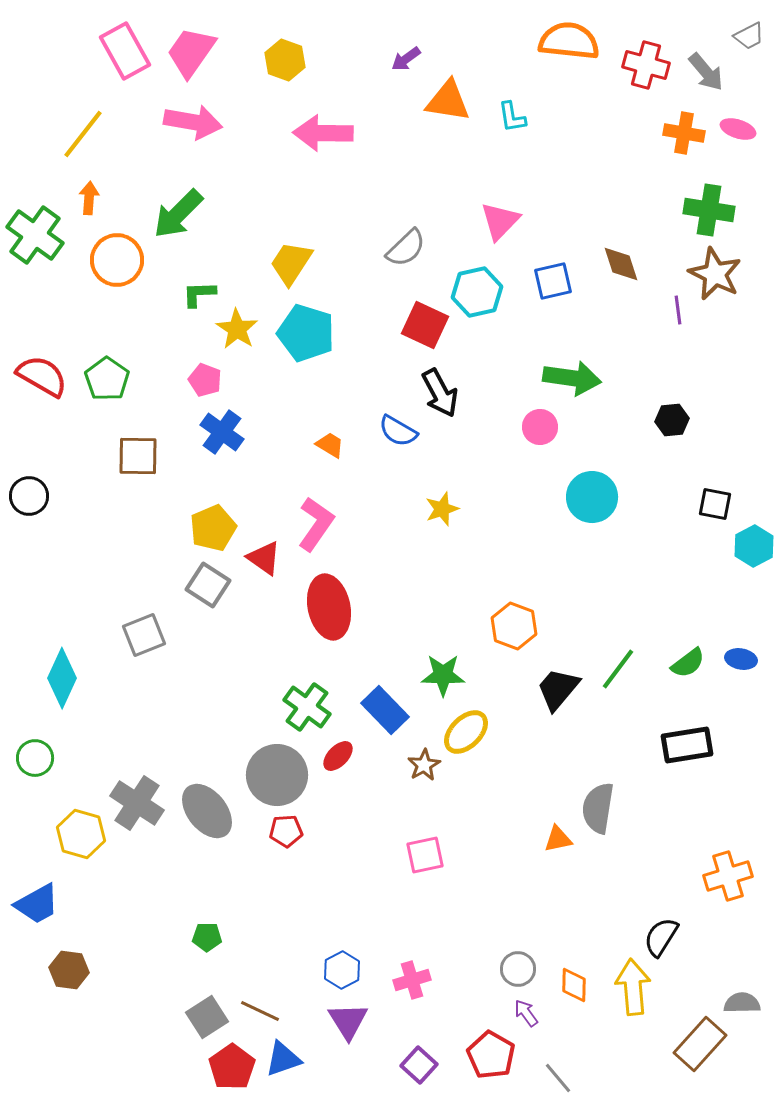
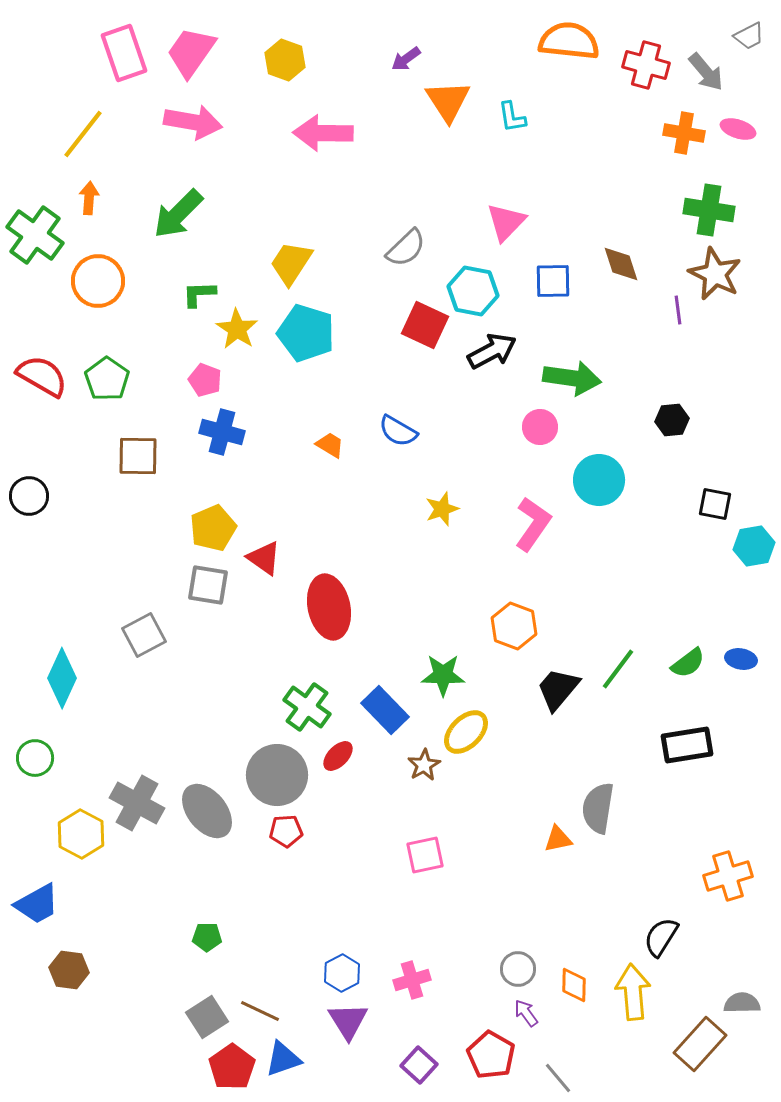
pink rectangle at (125, 51): moved 1 px left, 2 px down; rotated 10 degrees clockwise
orange triangle at (448, 101): rotated 48 degrees clockwise
pink triangle at (500, 221): moved 6 px right, 1 px down
orange circle at (117, 260): moved 19 px left, 21 px down
blue square at (553, 281): rotated 12 degrees clockwise
cyan hexagon at (477, 292): moved 4 px left, 1 px up; rotated 24 degrees clockwise
black arrow at (440, 393): moved 52 px right, 42 px up; rotated 90 degrees counterclockwise
blue cross at (222, 432): rotated 21 degrees counterclockwise
cyan circle at (592, 497): moved 7 px right, 17 px up
pink L-shape at (316, 524): moved 217 px right
cyan hexagon at (754, 546): rotated 18 degrees clockwise
gray square at (208, 585): rotated 24 degrees counterclockwise
gray square at (144, 635): rotated 6 degrees counterclockwise
gray cross at (137, 803): rotated 4 degrees counterclockwise
yellow hexagon at (81, 834): rotated 12 degrees clockwise
blue hexagon at (342, 970): moved 3 px down
yellow arrow at (633, 987): moved 5 px down
